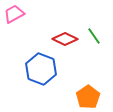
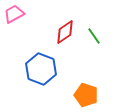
red diamond: moved 7 px up; rotated 60 degrees counterclockwise
orange pentagon: moved 2 px left, 2 px up; rotated 20 degrees counterclockwise
